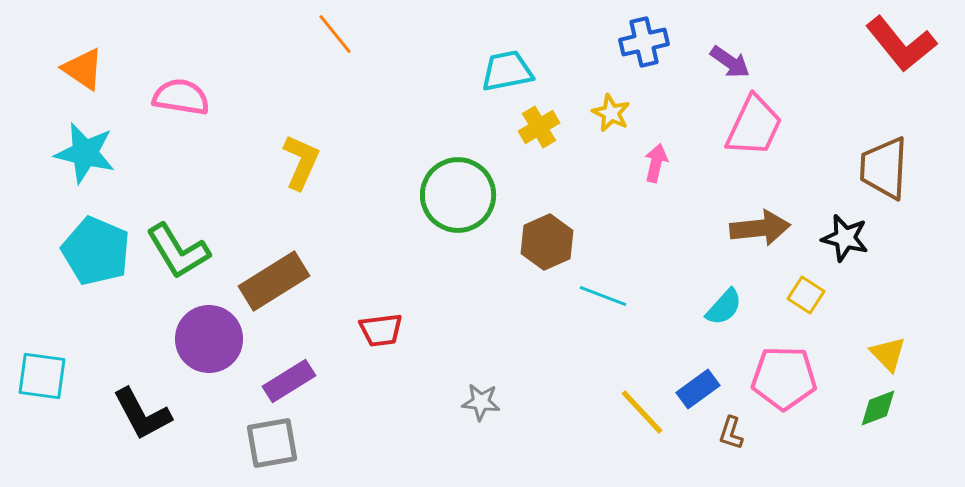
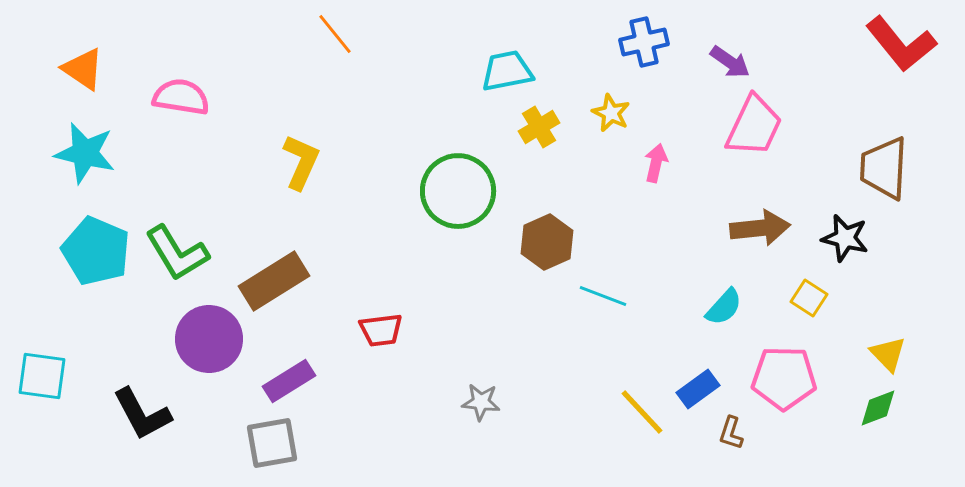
green circle: moved 4 px up
green L-shape: moved 1 px left, 2 px down
yellow square: moved 3 px right, 3 px down
